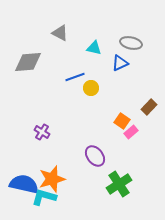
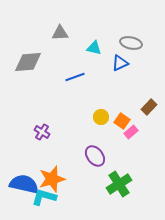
gray triangle: rotated 30 degrees counterclockwise
yellow circle: moved 10 px right, 29 px down
